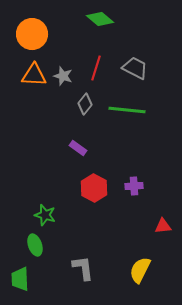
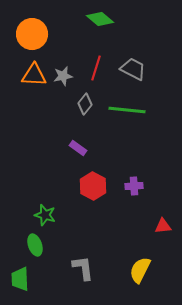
gray trapezoid: moved 2 px left, 1 px down
gray star: rotated 30 degrees counterclockwise
red hexagon: moved 1 px left, 2 px up
